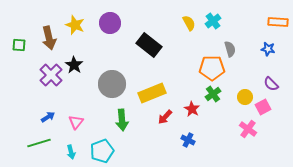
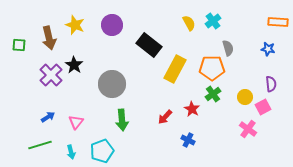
purple circle: moved 2 px right, 2 px down
gray semicircle: moved 2 px left, 1 px up
purple semicircle: rotated 140 degrees counterclockwise
yellow rectangle: moved 23 px right, 24 px up; rotated 40 degrees counterclockwise
green line: moved 1 px right, 2 px down
